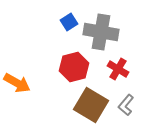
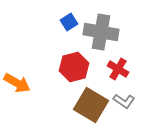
gray L-shape: moved 2 px left, 4 px up; rotated 95 degrees counterclockwise
